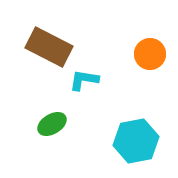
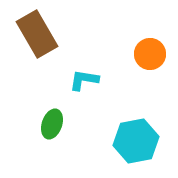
brown rectangle: moved 12 px left, 13 px up; rotated 33 degrees clockwise
green ellipse: rotated 40 degrees counterclockwise
